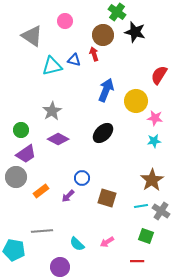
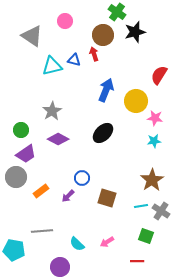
black star: rotated 30 degrees counterclockwise
